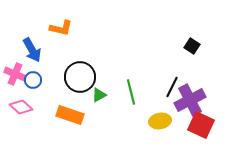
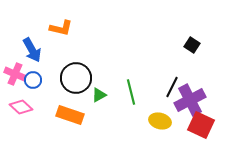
black square: moved 1 px up
black circle: moved 4 px left, 1 px down
yellow ellipse: rotated 25 degrees clockwise
